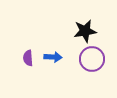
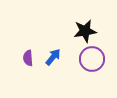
blue arrow: rotated 54 degrees counterclockwise
